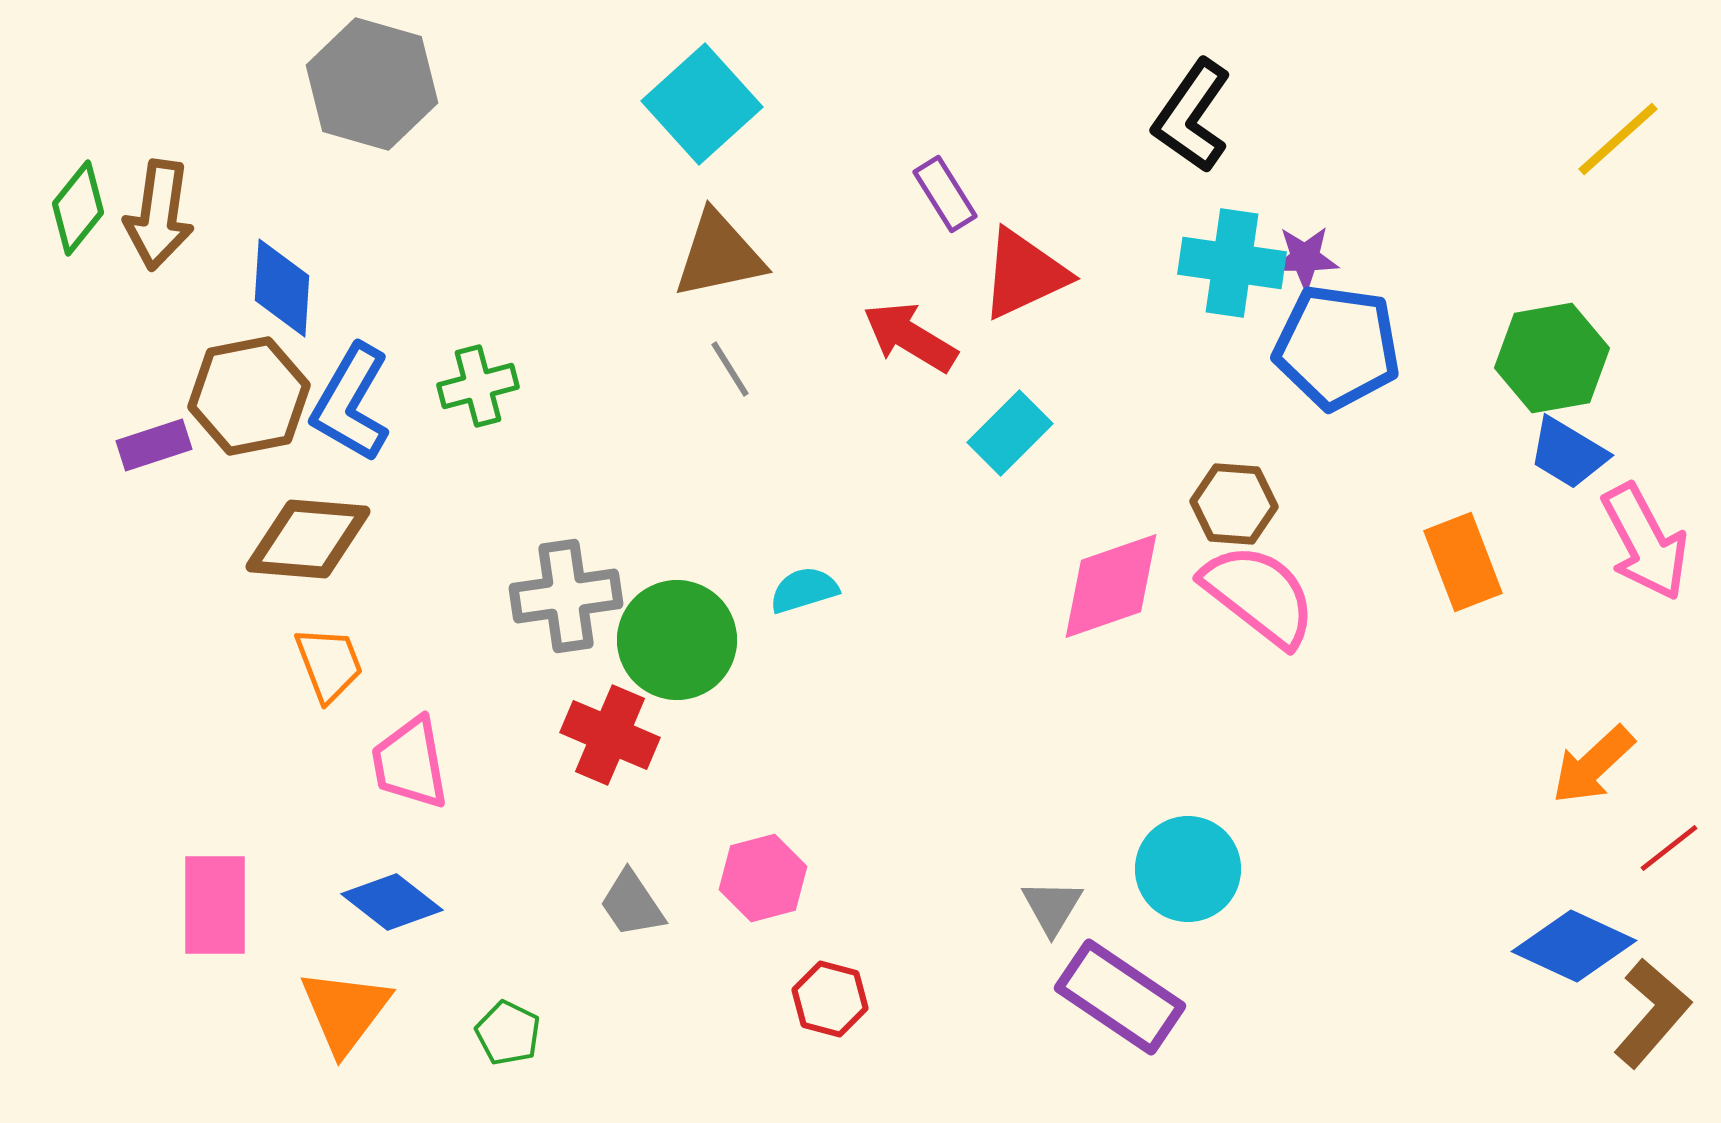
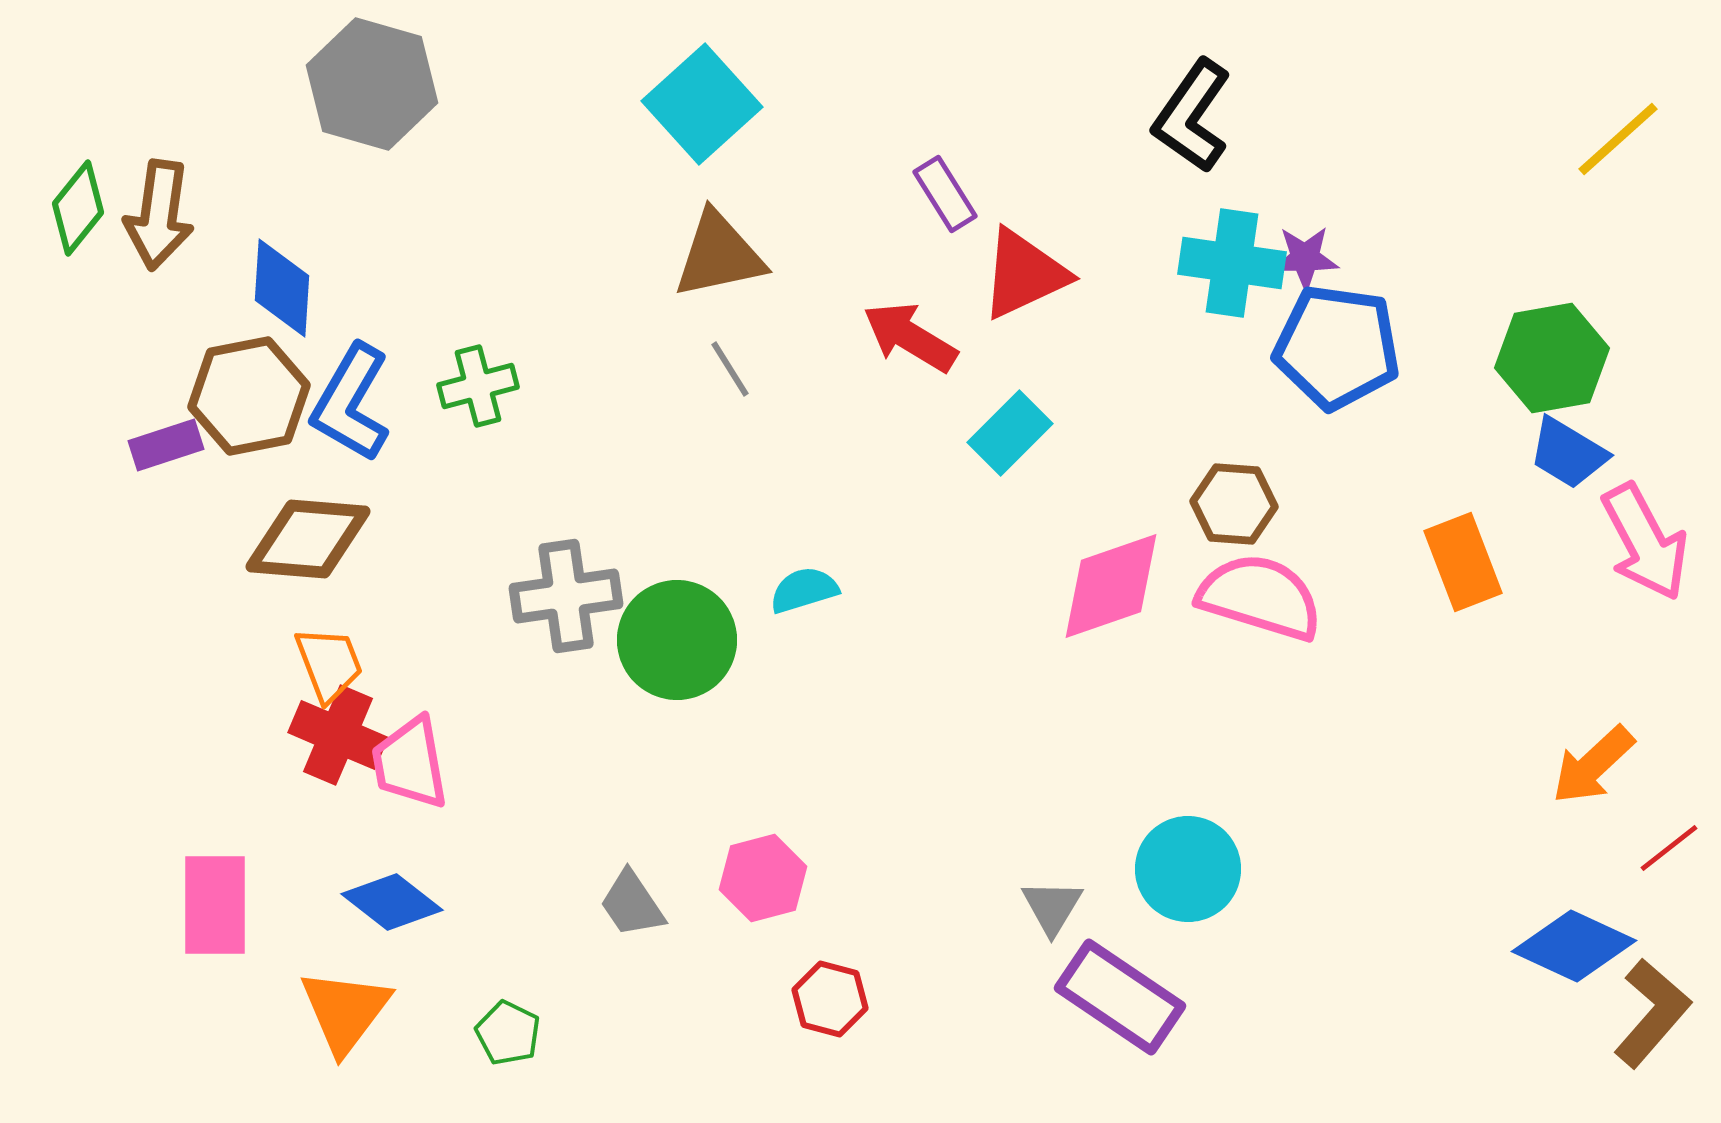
purple rectangle at (154, 445): moved 12 px right
pink semicircle at (1259, 595): moved 1 px right, 2 px down; rotated 21 degrees counterclockwise
red cross at (610, 735): moved 272 px left
